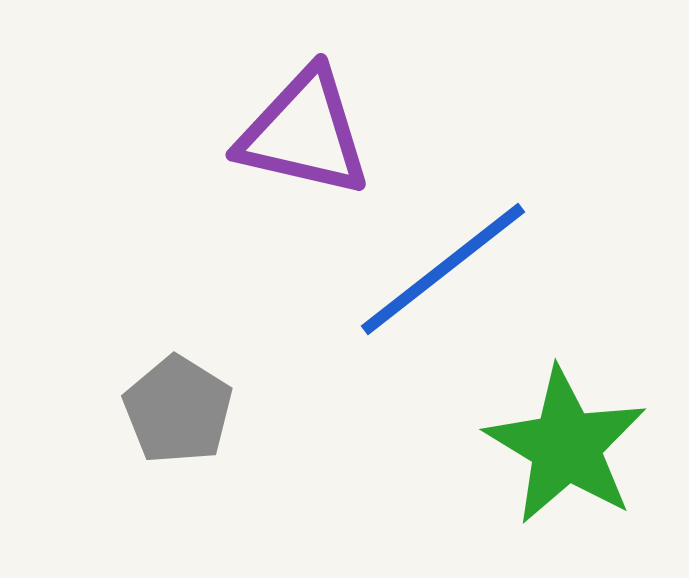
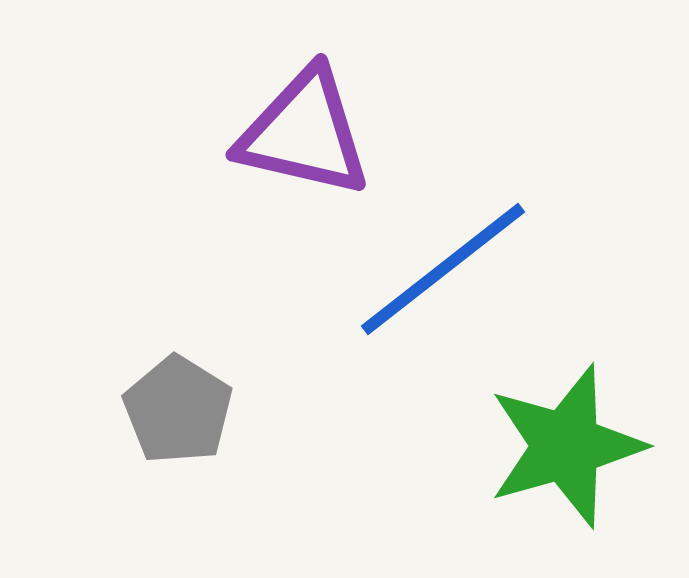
green star: rotated 25 degrees clockwise
